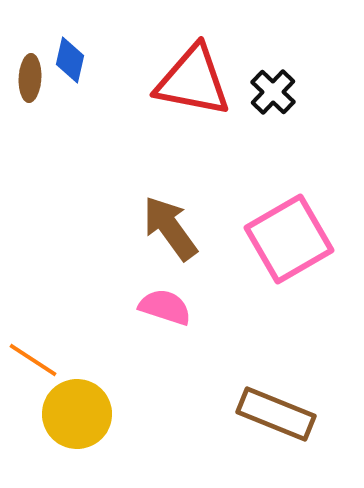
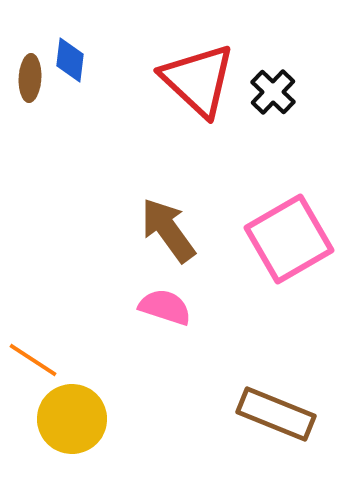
blue diamond: rotated 6 degrees counterclockwise
red triangle: moved 5 px right, 1 px up; rotated 32 degrees clockwise
brown arrow: moved 2 px left, 2 px down
yellow circle: moved 5 px left, 5 px down
